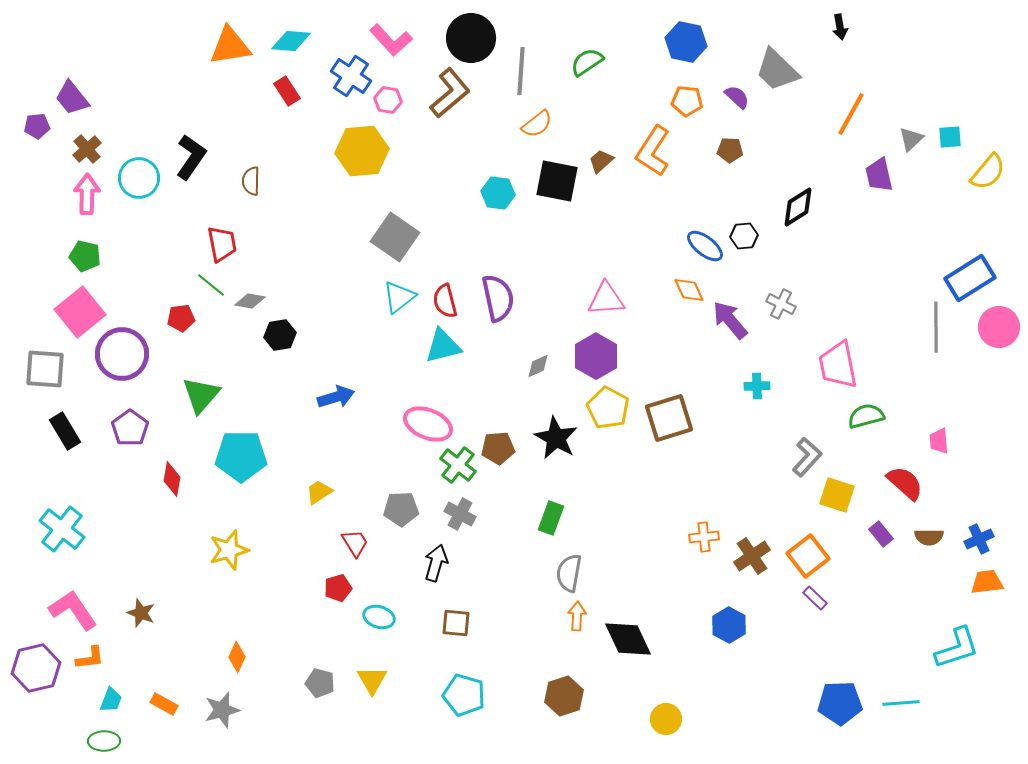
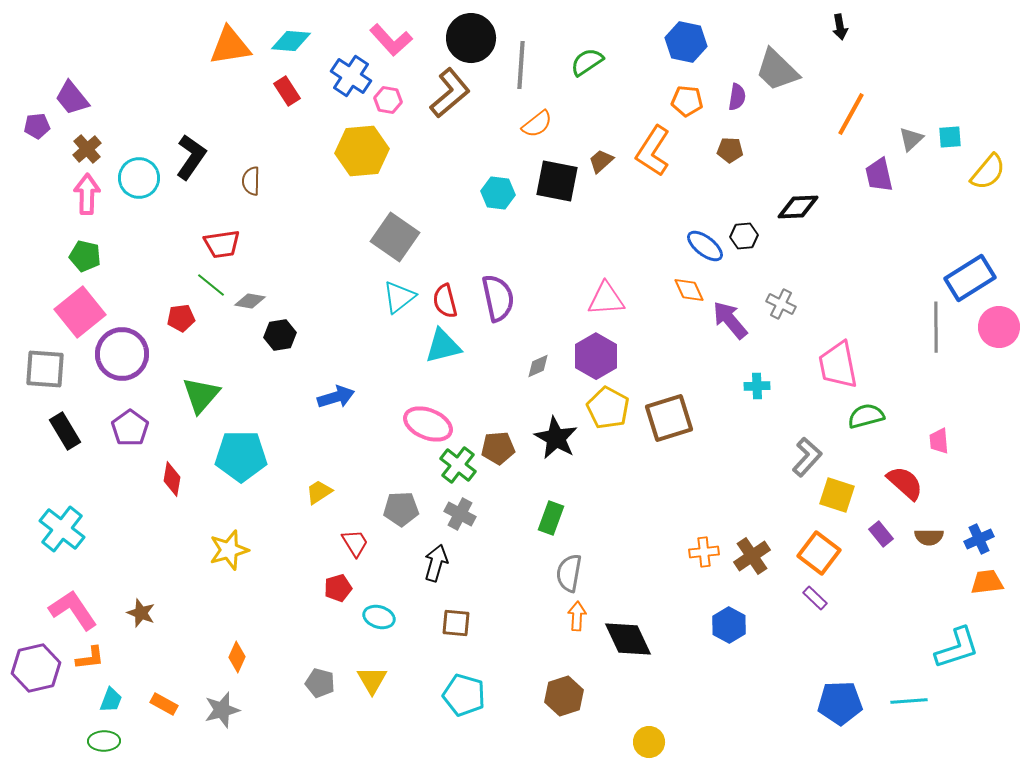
gray line at (521, 71): moved 6 px up
purple semicircle at (737, 97): rotated 56 degrees clockwise
black diamond at (798, 207): rotated 30 degrees clockwise
red trapezoid at (222, 244): rotated 93 degrees clockwise
orange cross at (704, 537): moved 15 px down
orange square at (808, 556): moved 11 px right, 3 px up; rotated 15 degrees counterclockwise
cyan line at (901, 703): moved 8 px right, 2 px up
yellow circle at (666, 719): moved 17 px left, 23 px down
